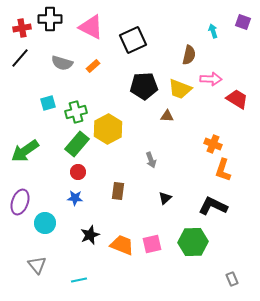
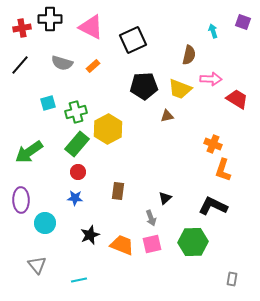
black line: moved 7 px down
brown triangle: rotated 16 degrees counterclockwise
green arrow: moved 4 px right, 1 px down
gray arrow: moved 58 px down
purple ellipse: moved 1 px right, 2 px up; rotated 20 degrees counterclockwise
gray rectangle: rotated 32 degrees clockwise
